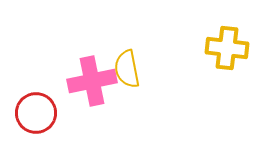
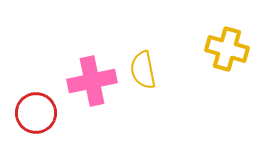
yellow cross: moved 1 px down; rotated 9 degrees clockwise
yellow semicircle: moved 16 px right, 1 px down
